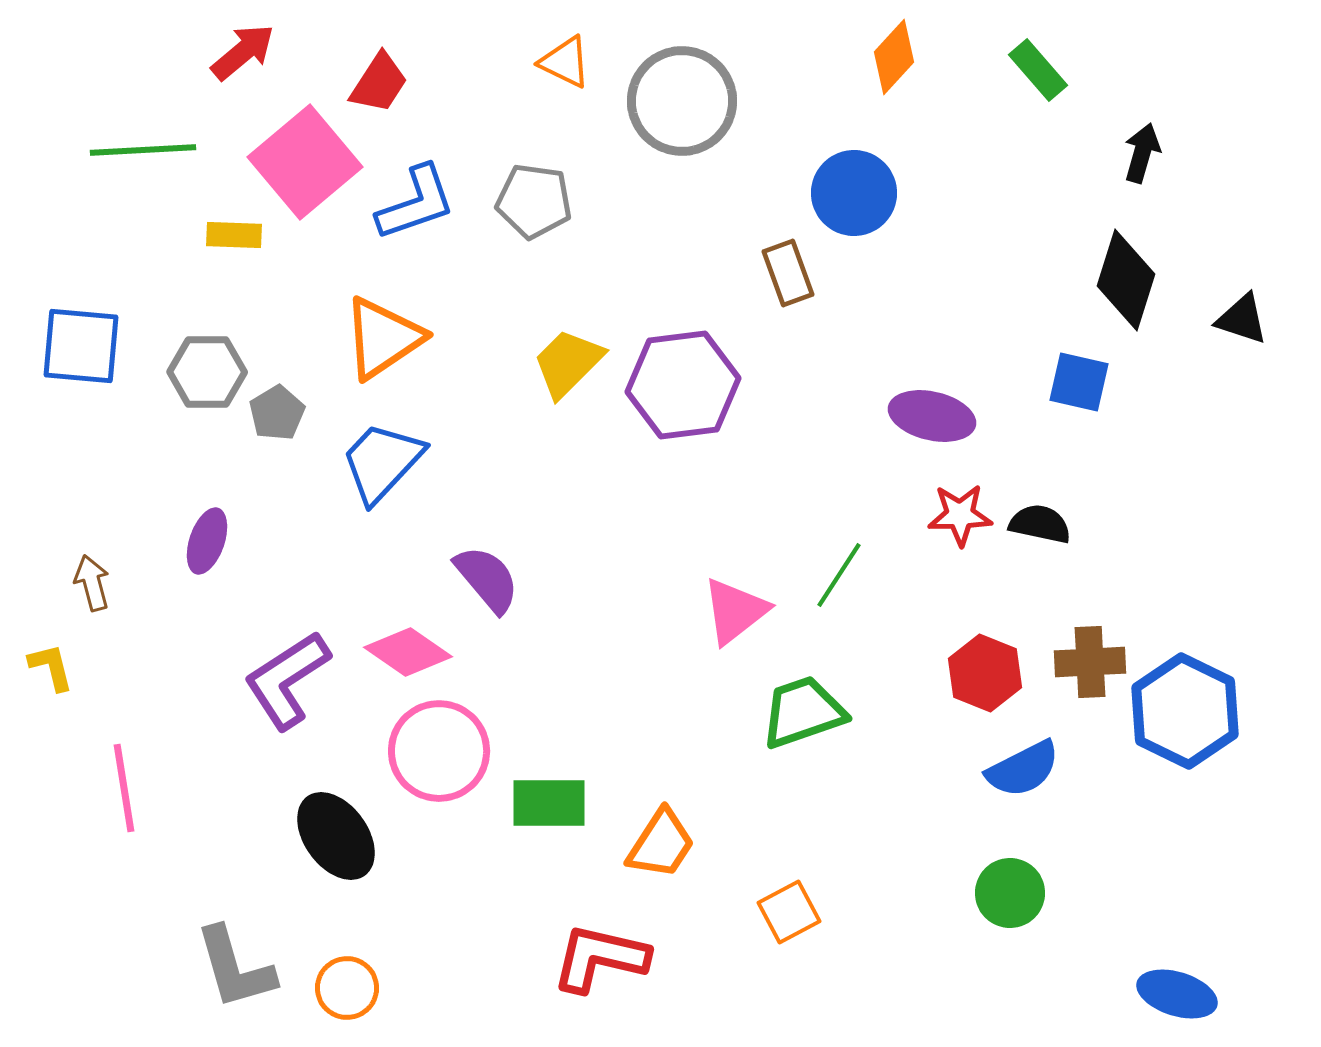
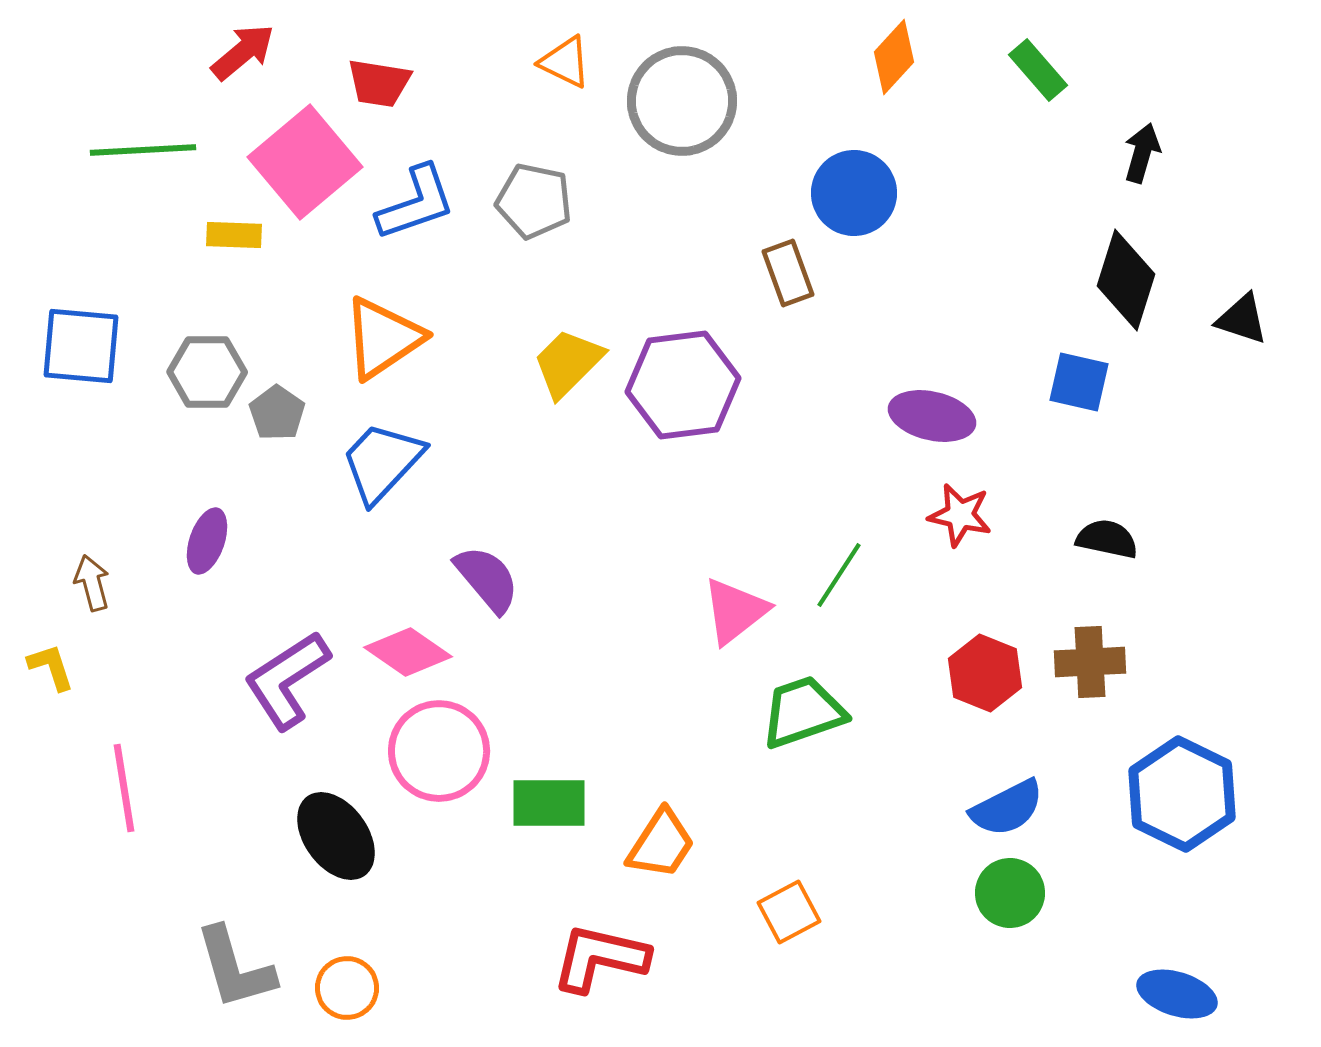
red trapezoid at (379, 83): rotated 66 degrees clockwise
gray pentagon at (534, 201): rotated 4 degrees clockwise
gray pentagon at (277, 413): rotated 6 degrees counterclockwise
red star at (960, 515): rotated 14 degrees clockwise
black semicircle at (1040, 524): moved 67 px right, 15 px down
yellow L-shape at (51, 667): rotated 4 degrees counterclockwise
blue hexagon at (1185, 711): moved 3 px left, 83 px down
blue semicircle at (1023, 769): moved 16 px left, 39 px down
